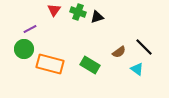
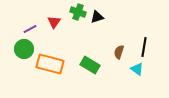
red triangle: moved 12 px down
black line: rotated 54 degrees clockwise
brown semicircle: rotated 144 degrees clockwise
